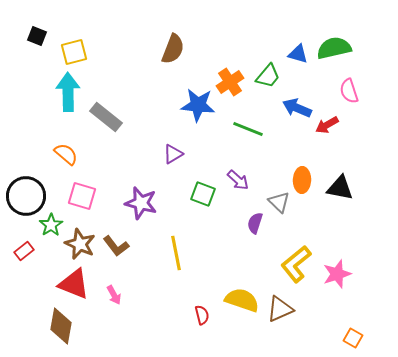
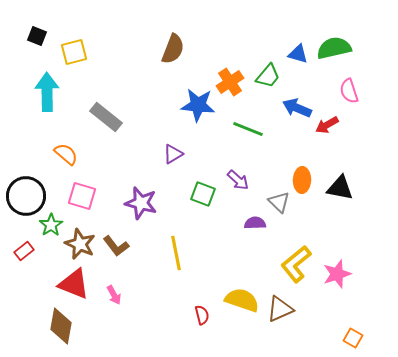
cyan arrow: moved 21 px left
purple semicircle: rotated 70 degrees clockwise
